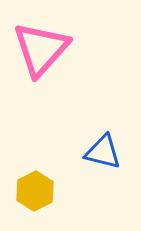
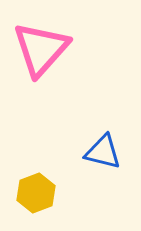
yellow hexagon: moved 1 px right, 2 px down; rotated 6 degrees clockwise
